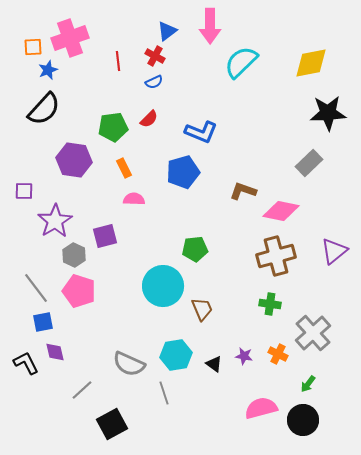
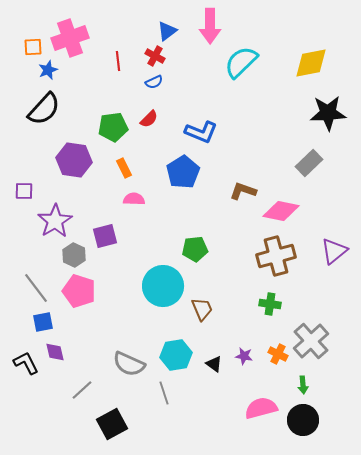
blue pentagon at (183, 172): rotated 16 degrees counterclockwise
gray cross at (313, 333): moved 2 px left, 8 px down
green arrow at (308, 384): moved 5 px left, 1 px down; rotated 42 degrees counterclockwise
